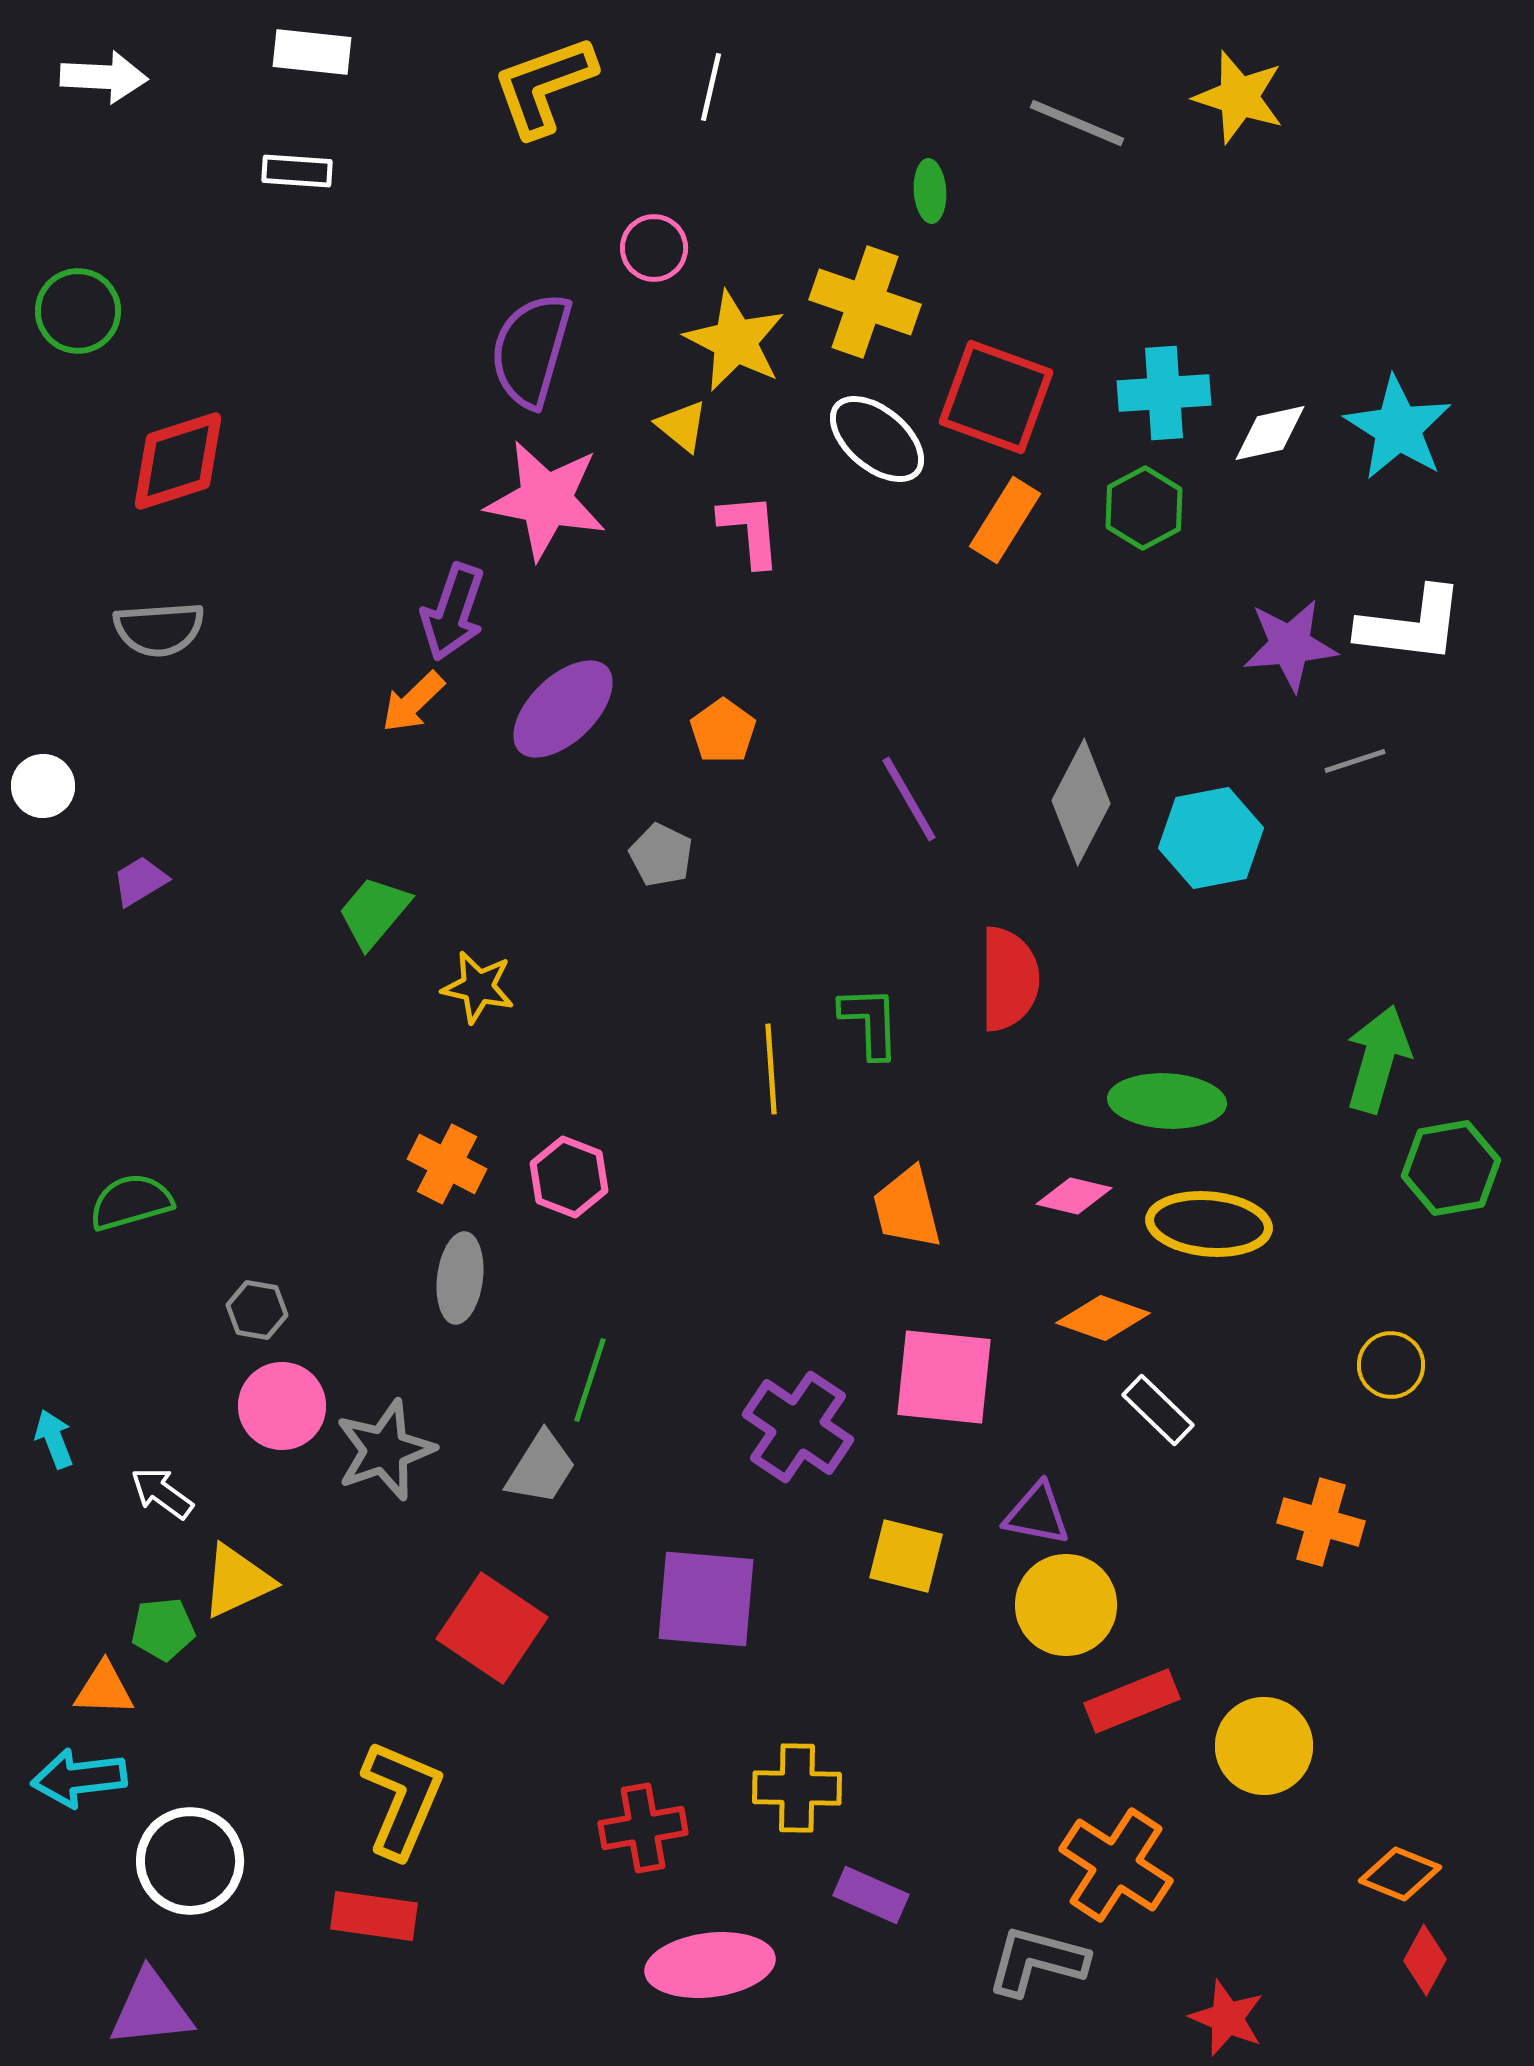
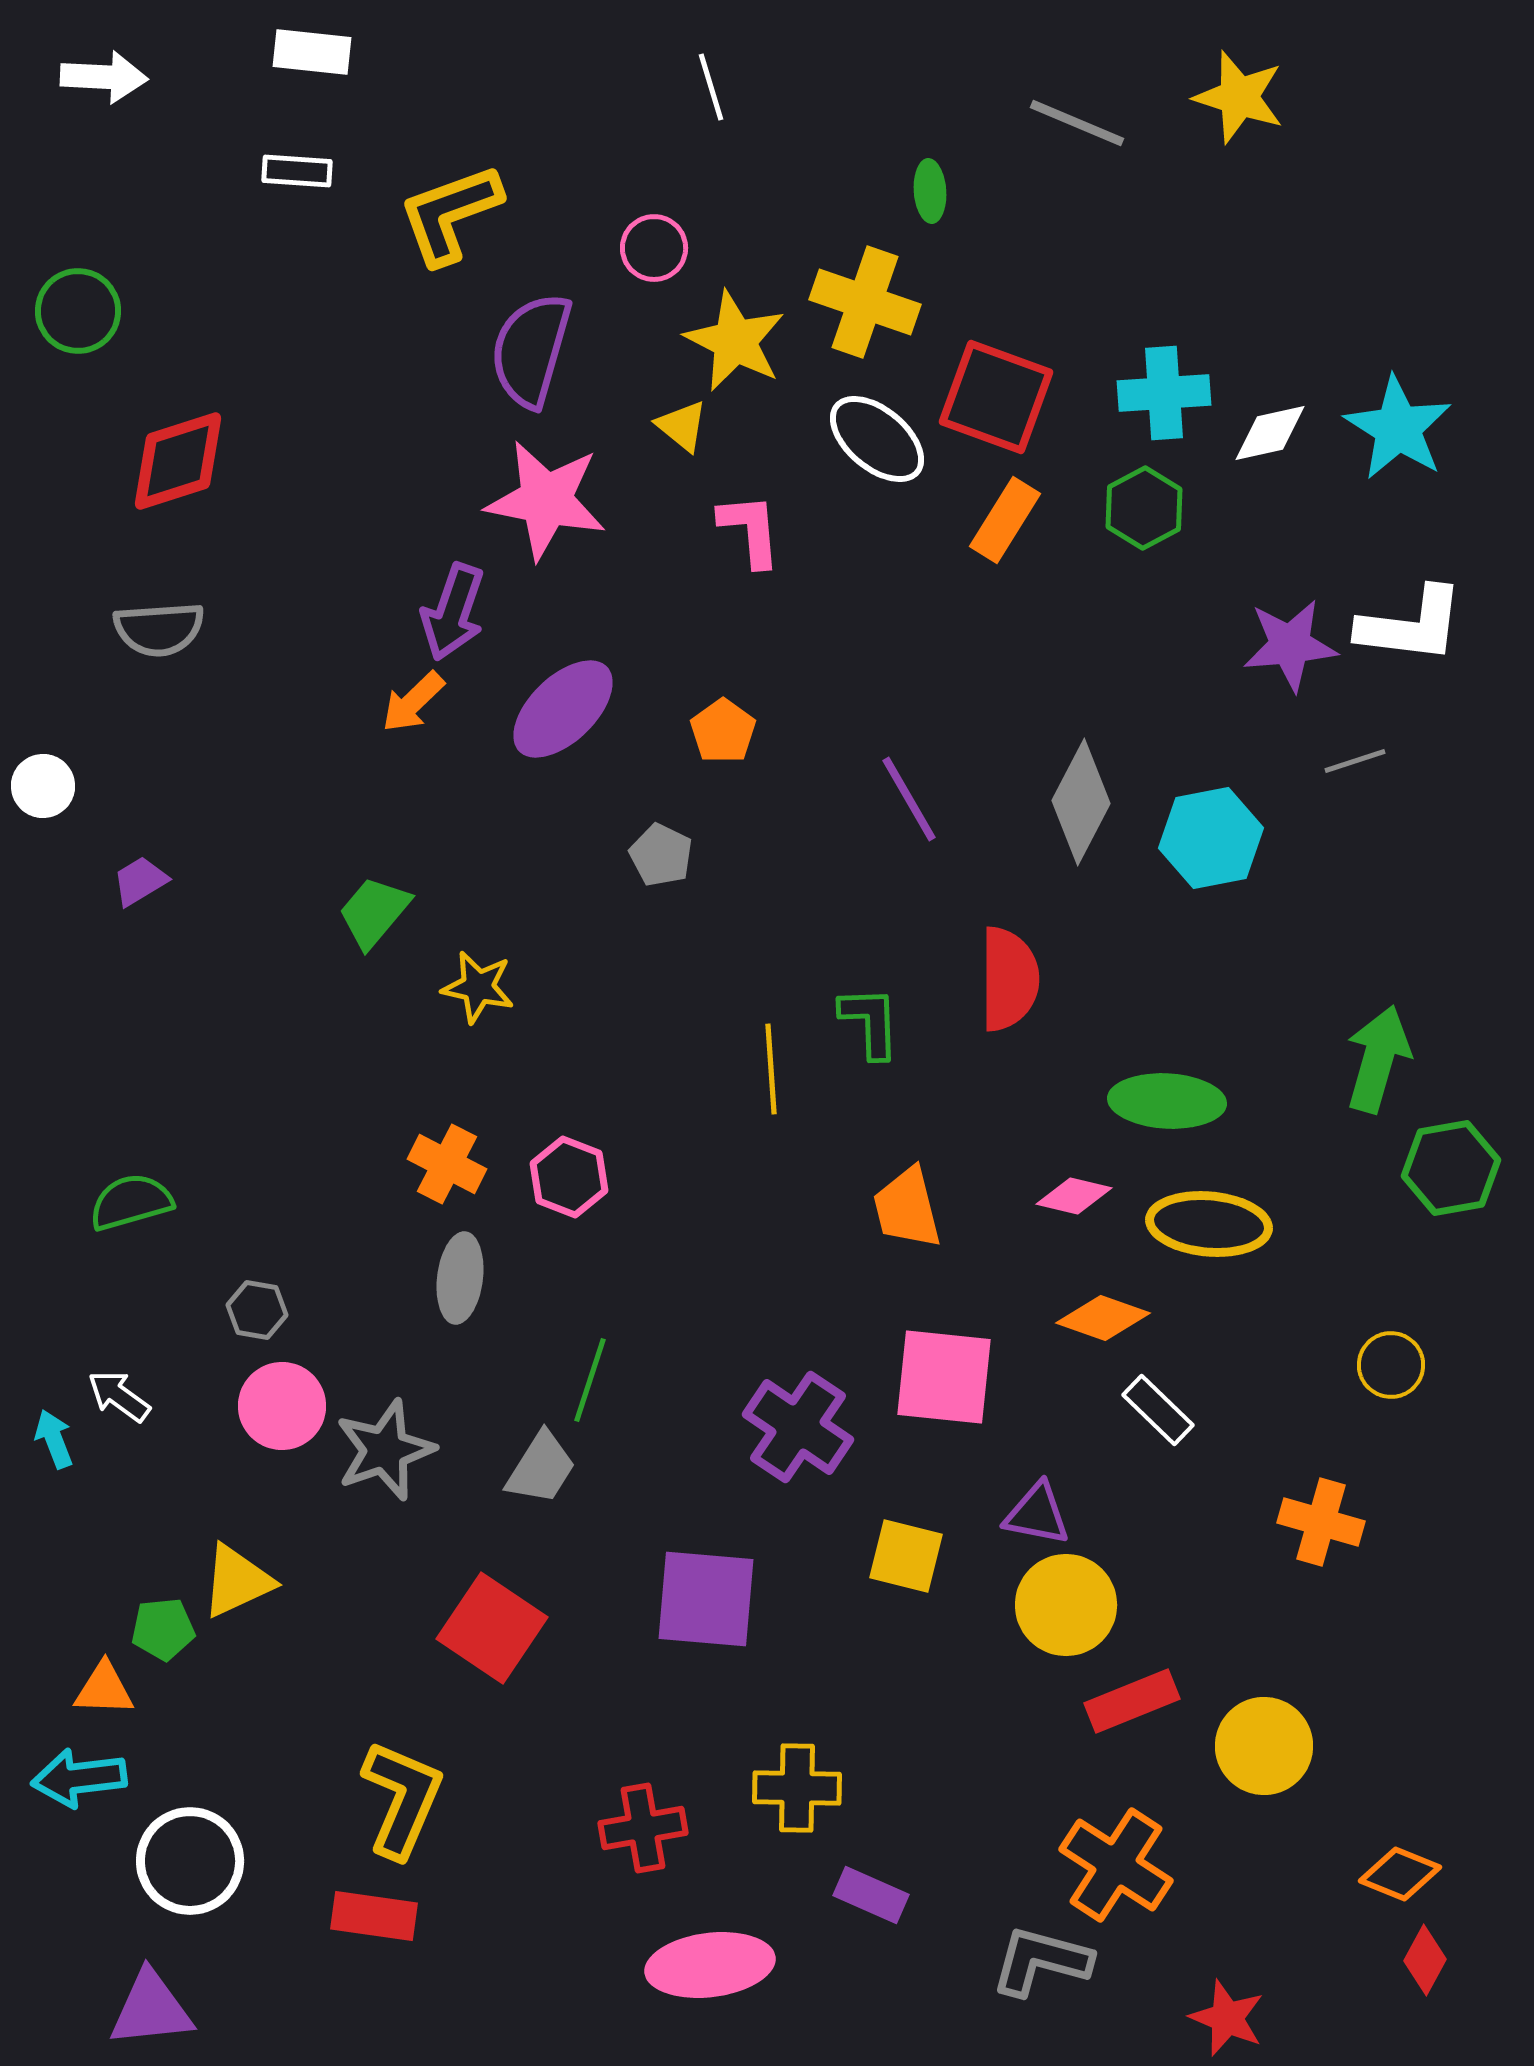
yellow L-shape at (544, 86): moved 94 px left, 128 px down
white line at (711, 87): rotated 30 degrees counterclockwise
white arrow at (162, 1493): moved 43 px left, 97 px up
gray L-shape at (1037, 1961): moved 4 px right
